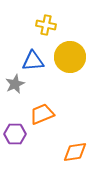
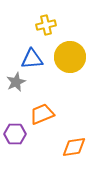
yellow cross: rotated 24 degrees counterclockwise
blue triangle: moved 1 px left, 2 px up
gray star: moved 1 px right, 2 px up
orange diamond: moved 1 px left, 5 px up
